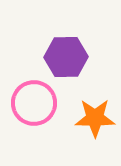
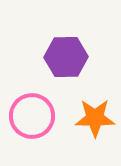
pink circle: moved 2 px left, 13 px down
